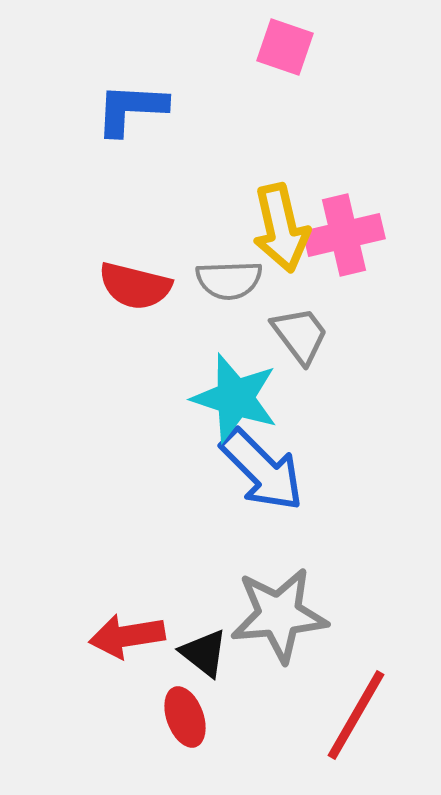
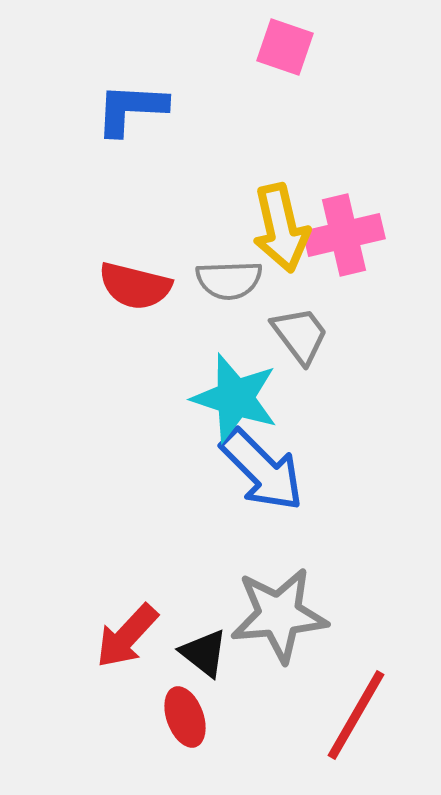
red arrow: rotated 38 degrees counterclockwise
